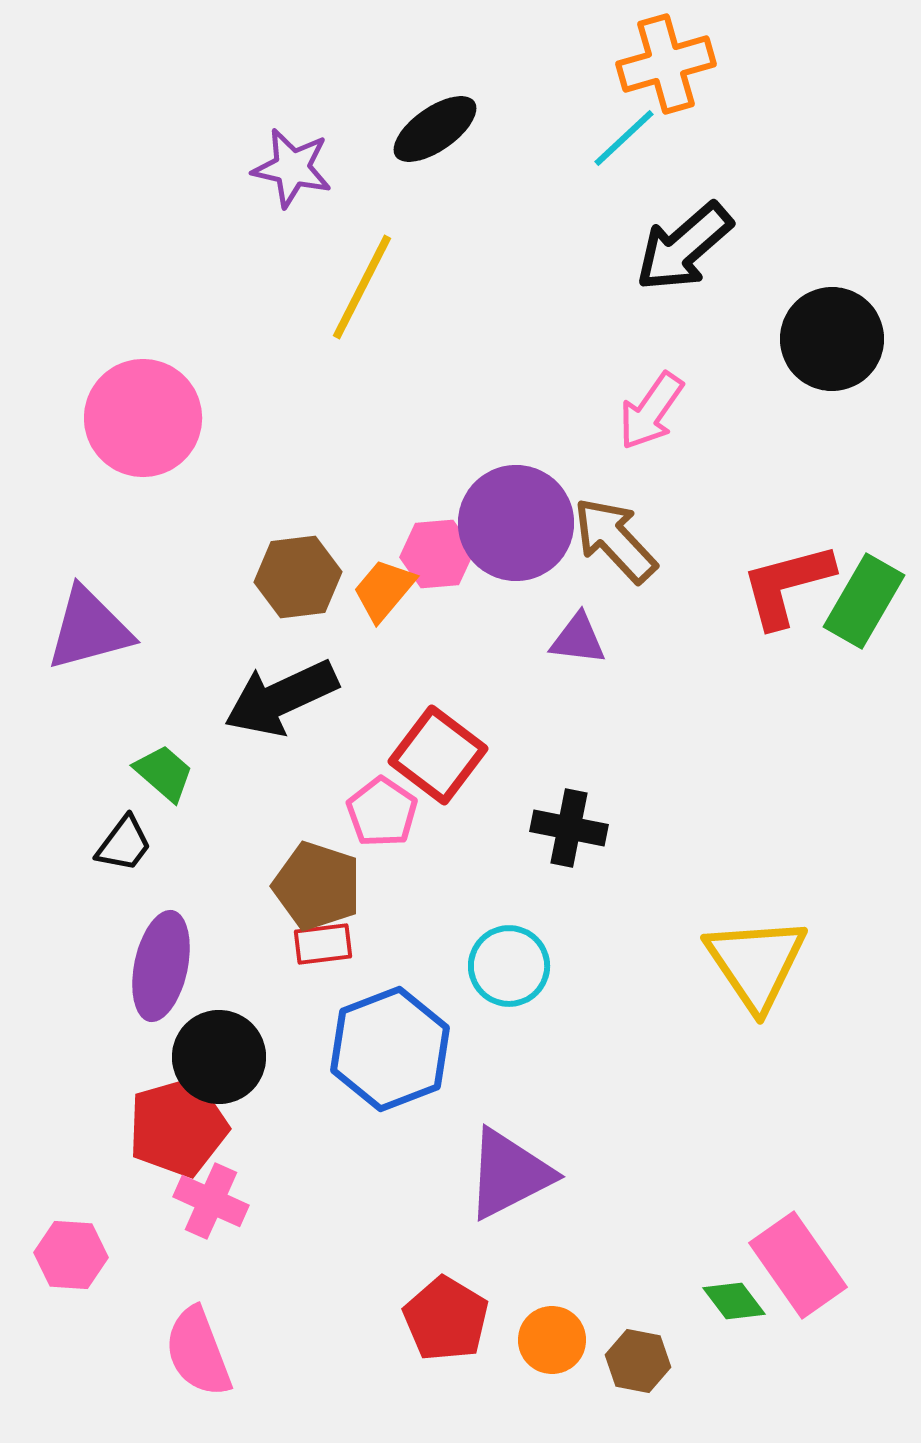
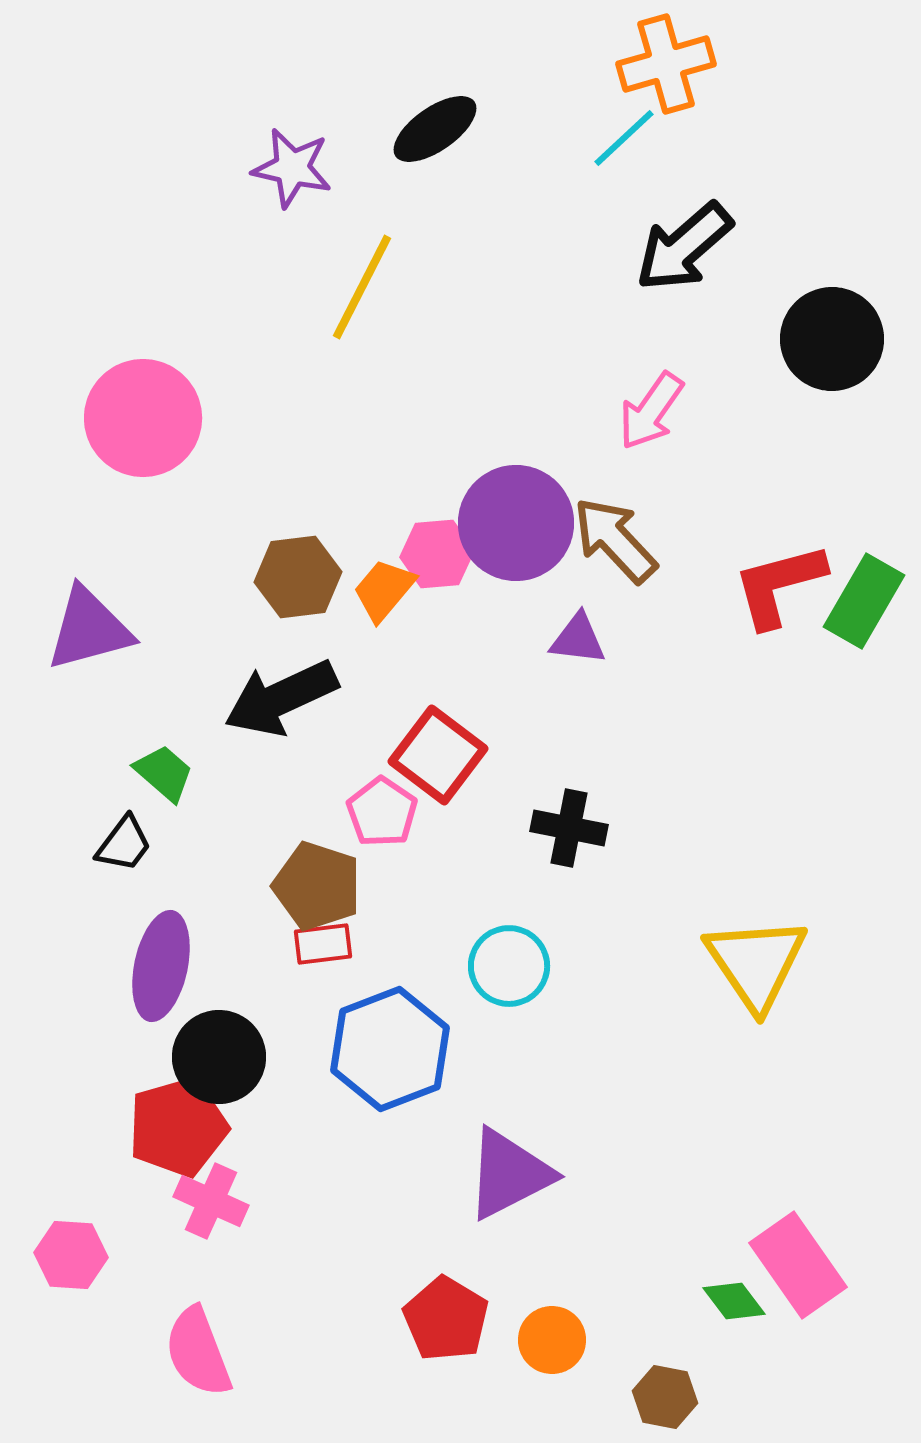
red L-shape at (787, 585): moved 8 px left
brown hexagon at (638, 1361): moved 27 px right, 36 px down
